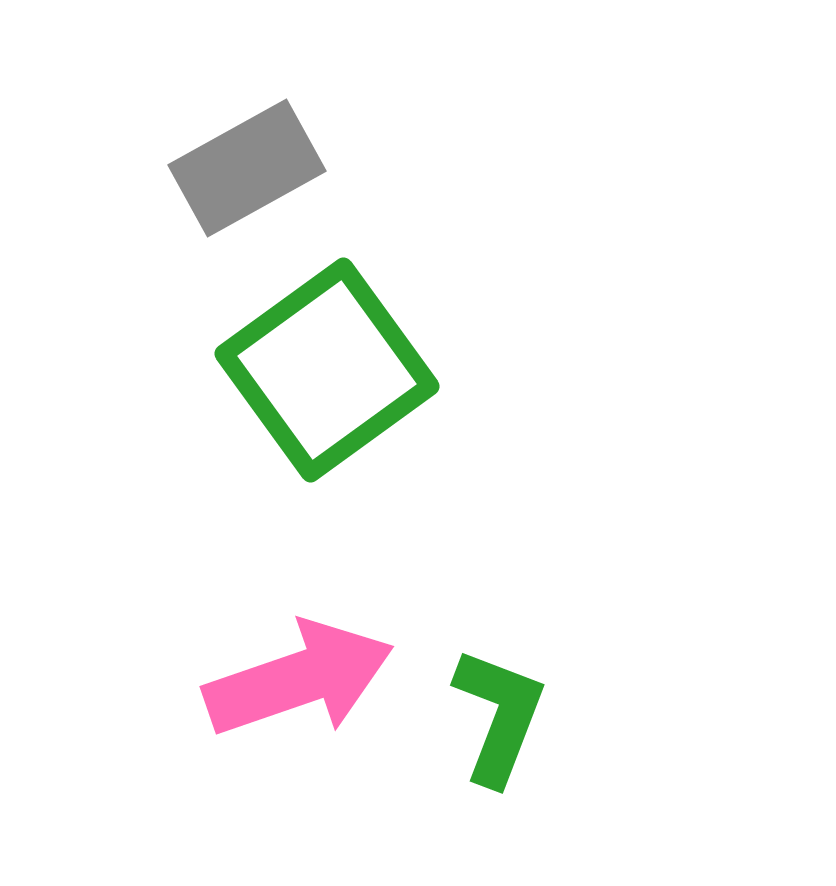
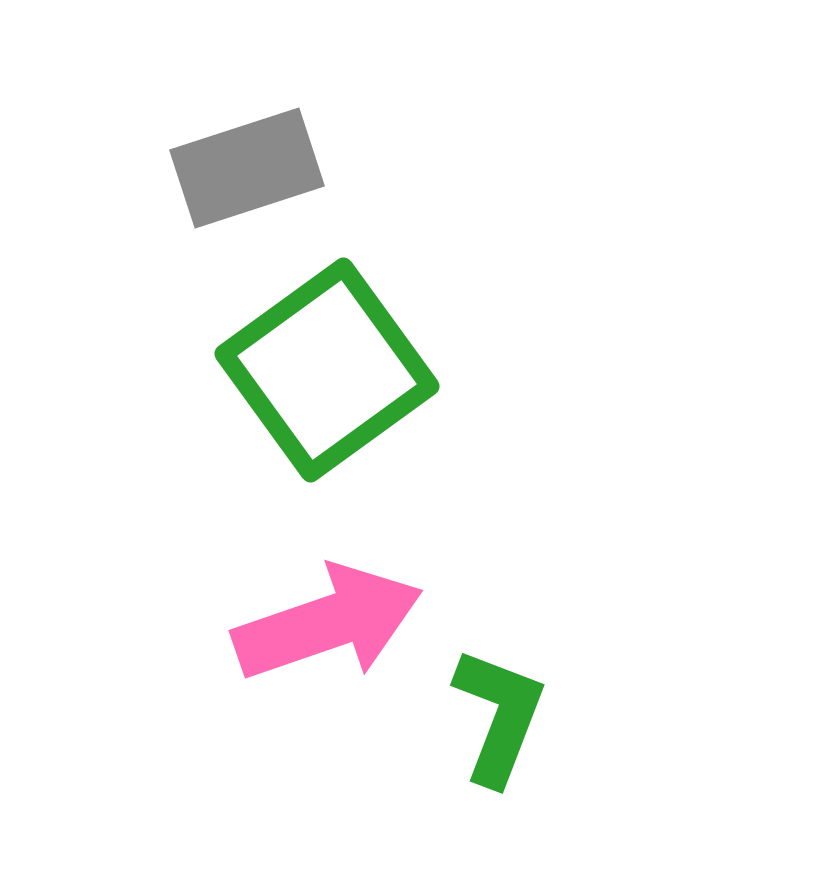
gray rectangle: rotated 11 degrees clockwise
pink arrow: moved 29 px right, 56 px up
